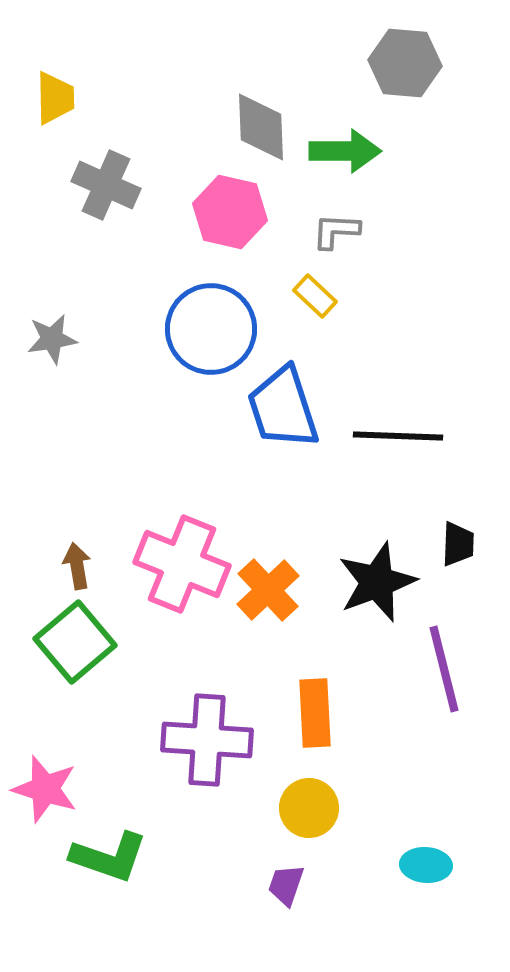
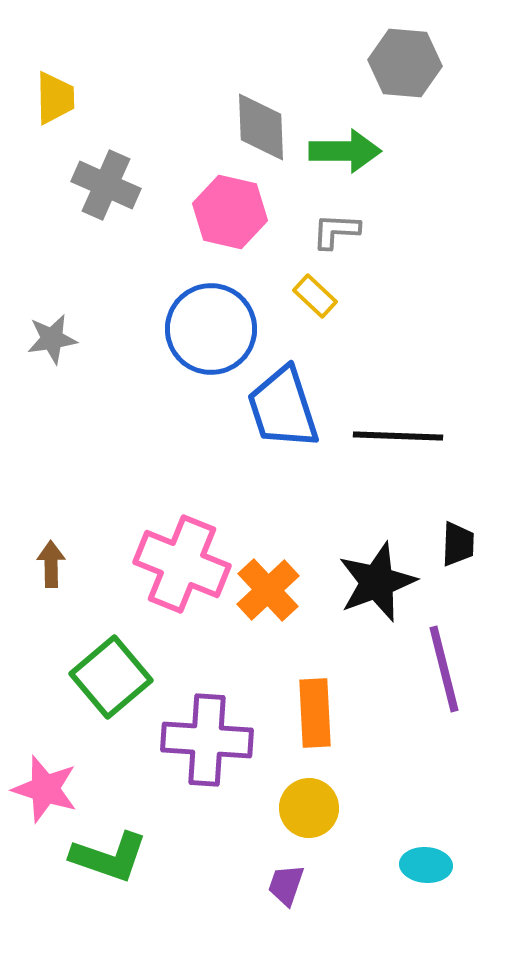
brown arrow: moved 26 px left, 2 px up; rotated 9 degrees clockwise
green square: moved 36 px right, 35 px down
